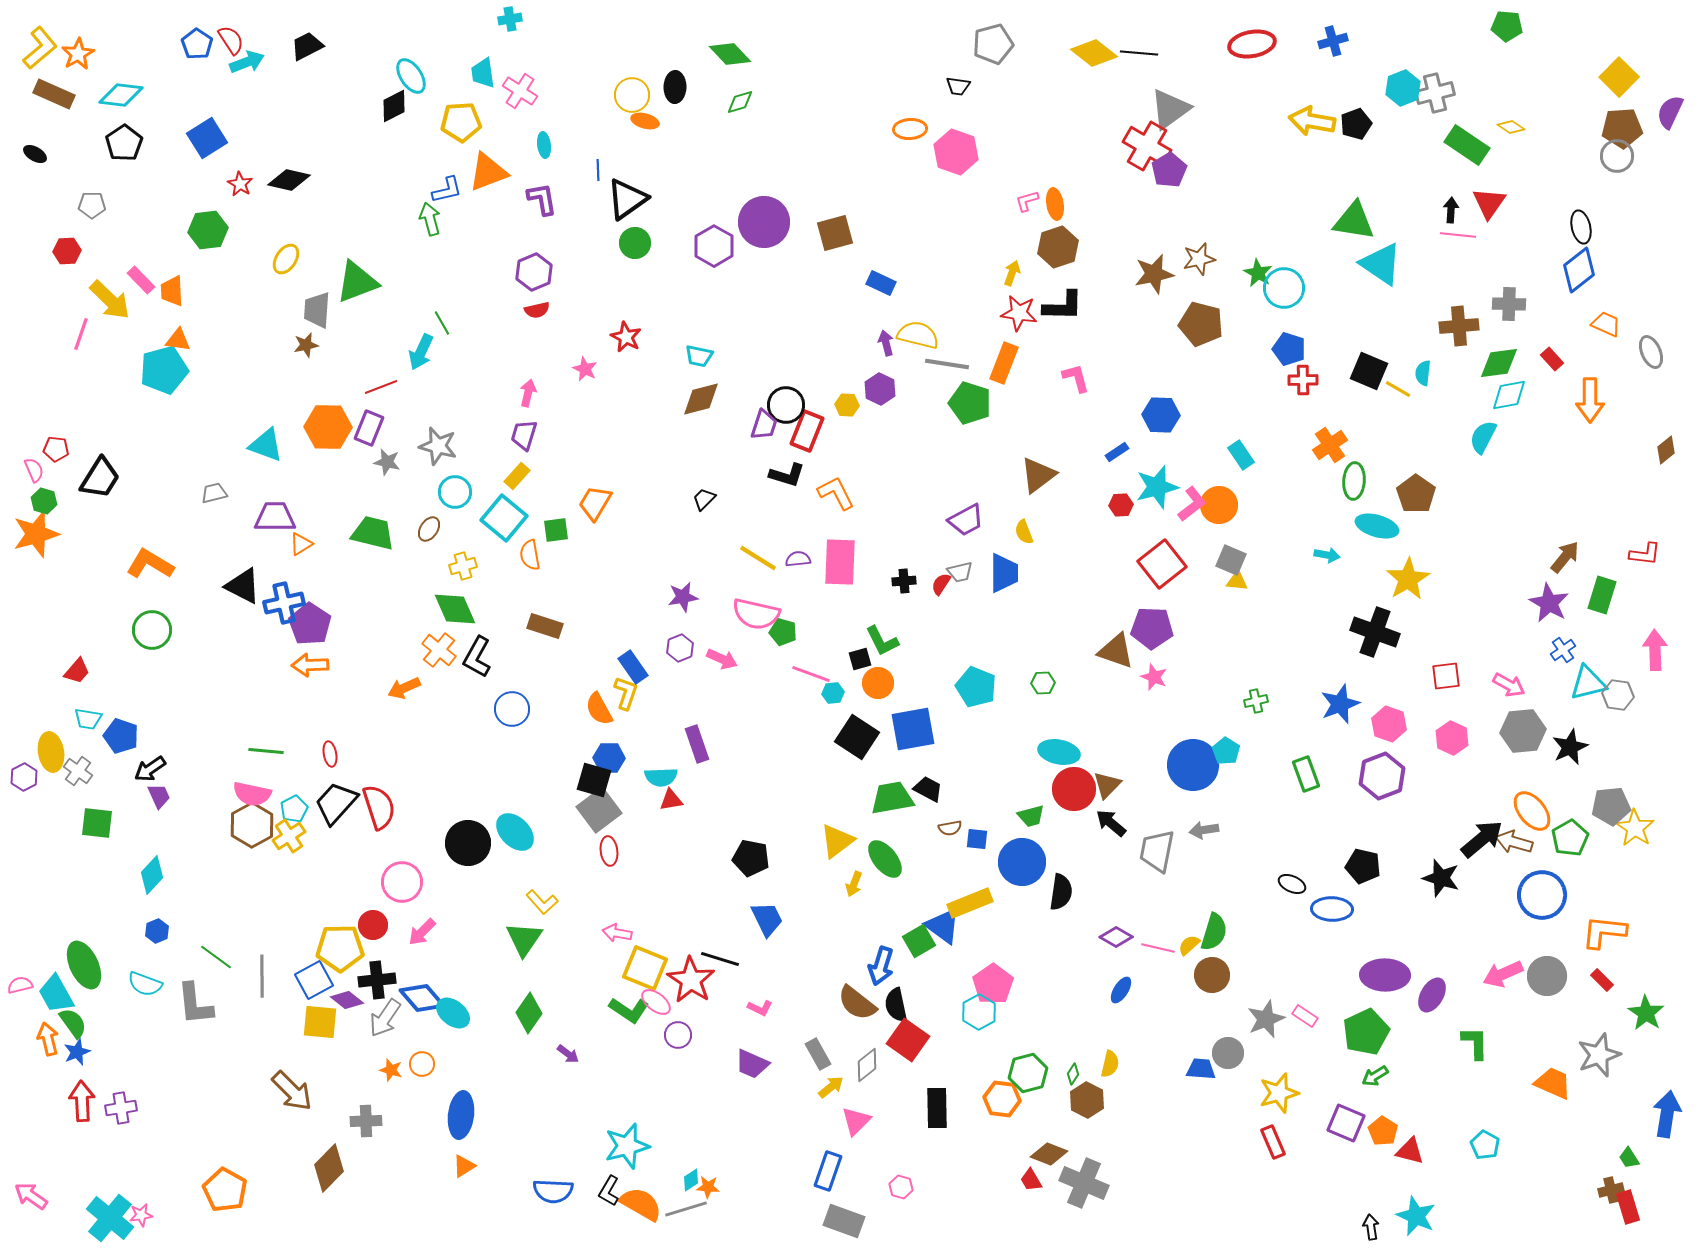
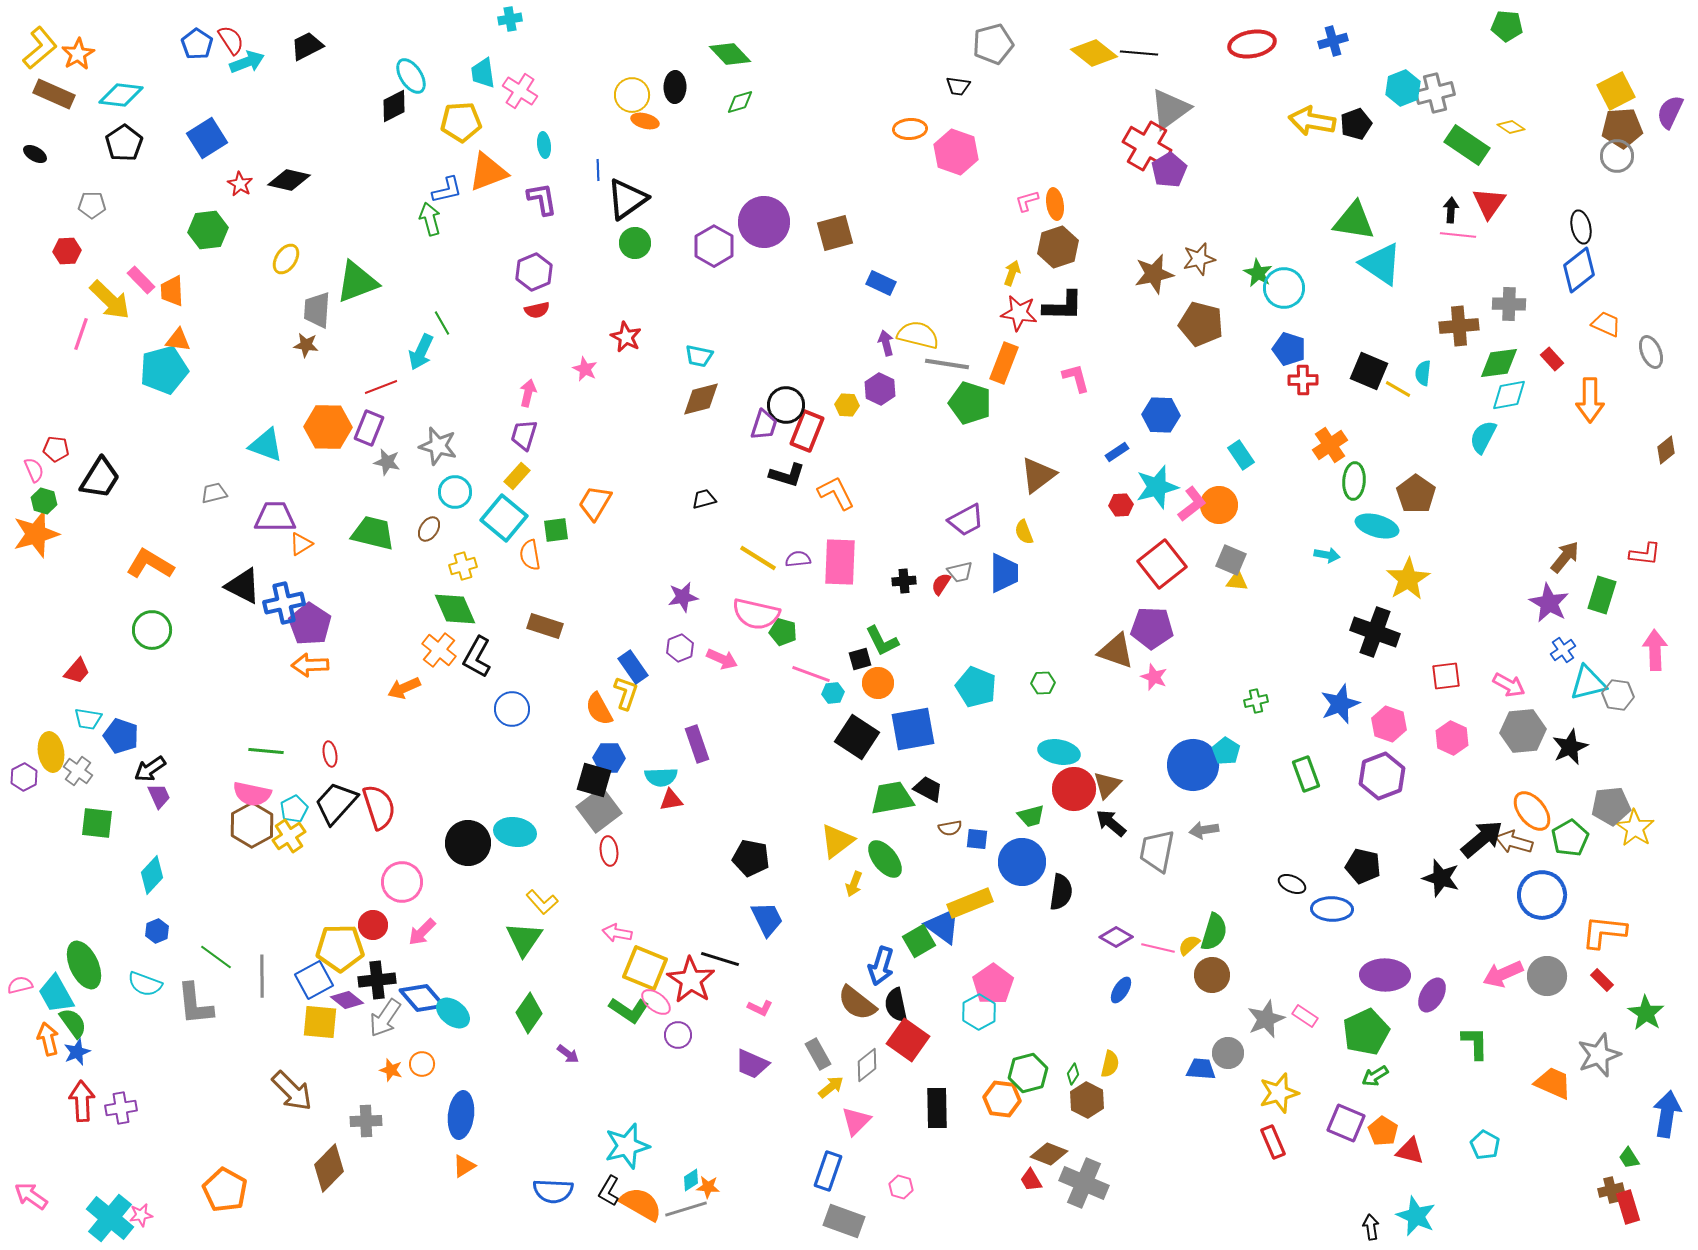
yellow square at (1619, 77): moved 3 px left, 14 px down; rotated 18 degrees clockwise
brown star at (306, 345): rotated 20 degrees clockwise
black trapezoid at (704, 499): rotated 30 degrees clockwise
cyan ellipse at (515, 832): rotated 36 degrees counterclockwise
